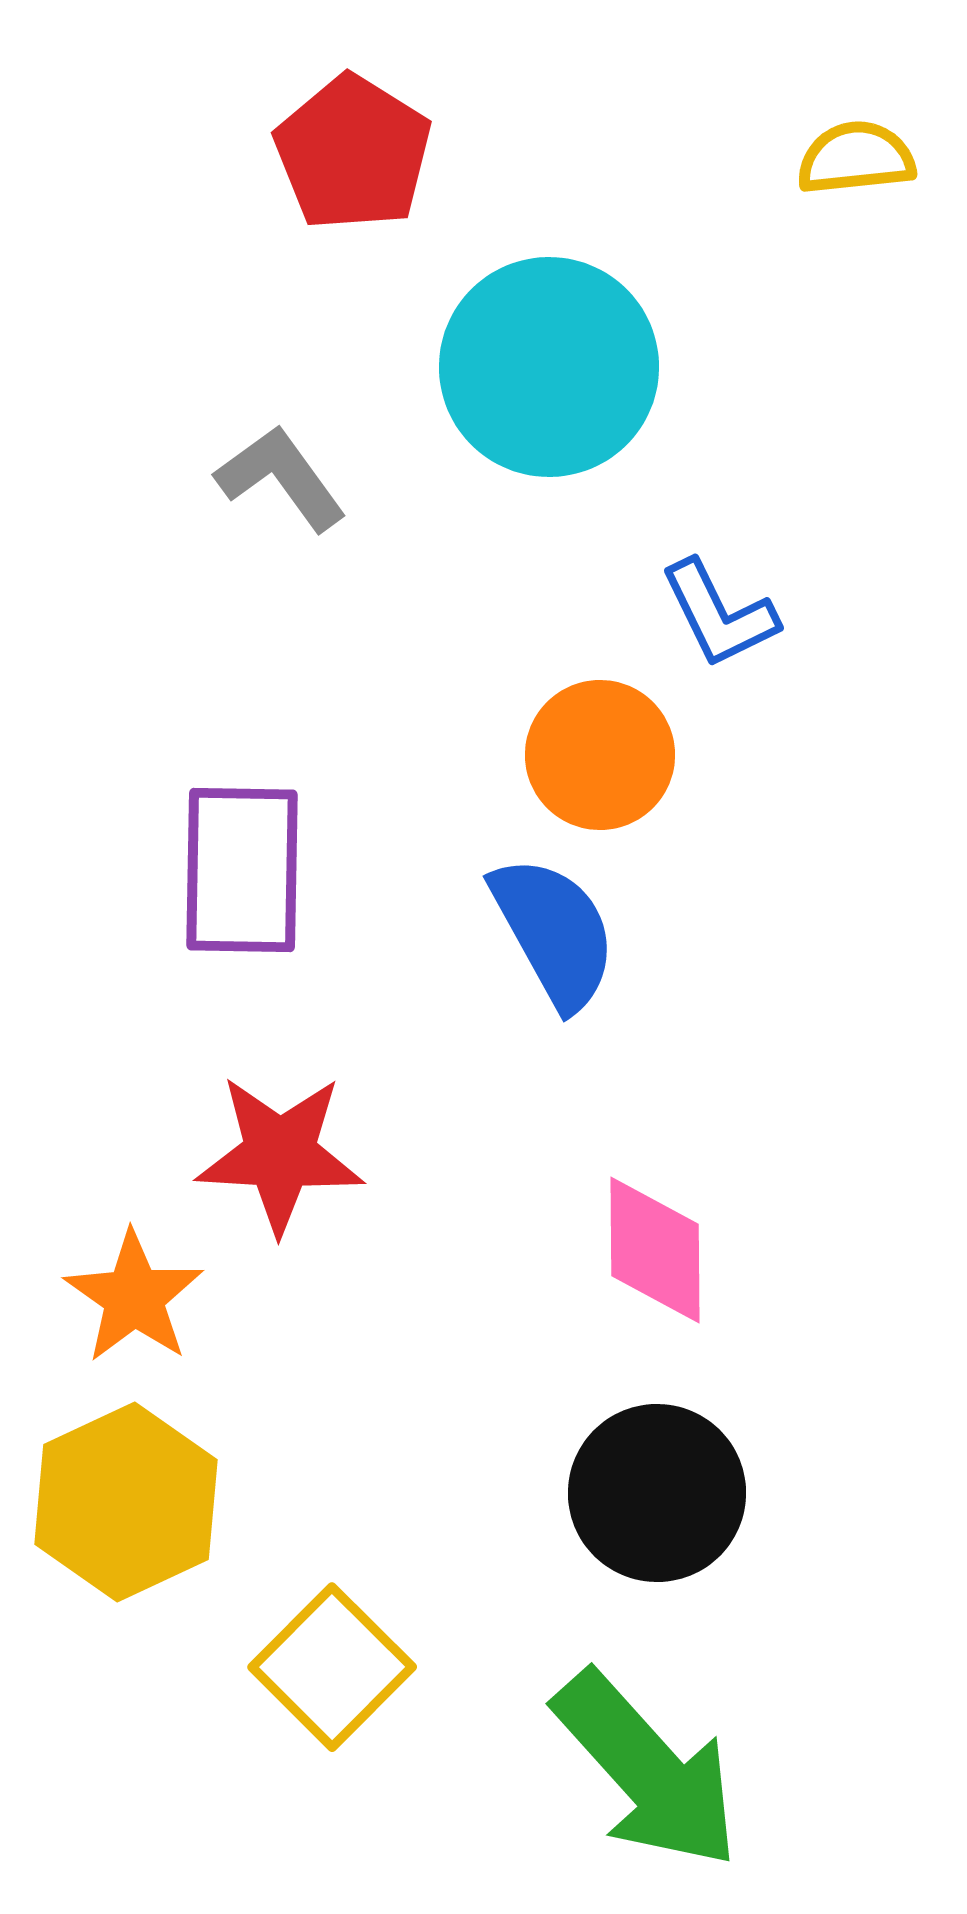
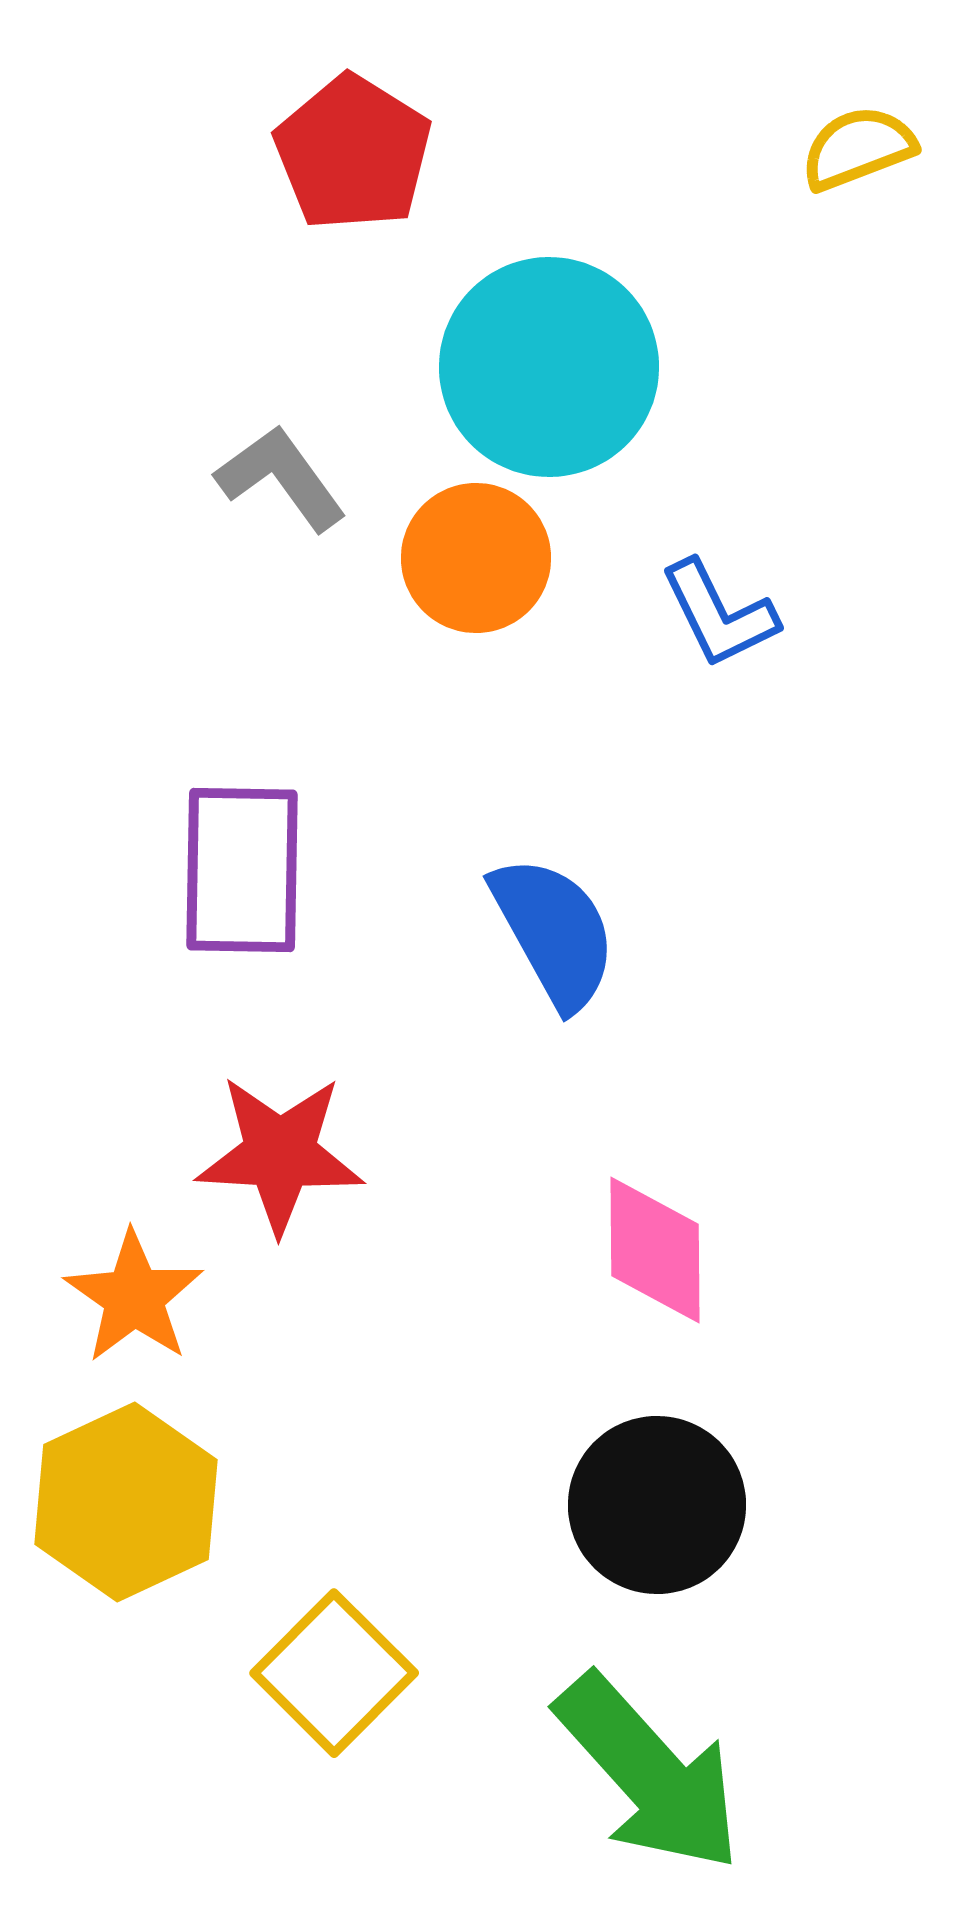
yellow semicircle: moved 2 px right, 10 px up; rotated 15 degrees counterclockwise
orange circle: moved 124 px left, 197 px up
black circle: moved 12 px down
yellow square: moved 2 px right, 6 px down
green arrow: moved 2 px right, 3 px down
